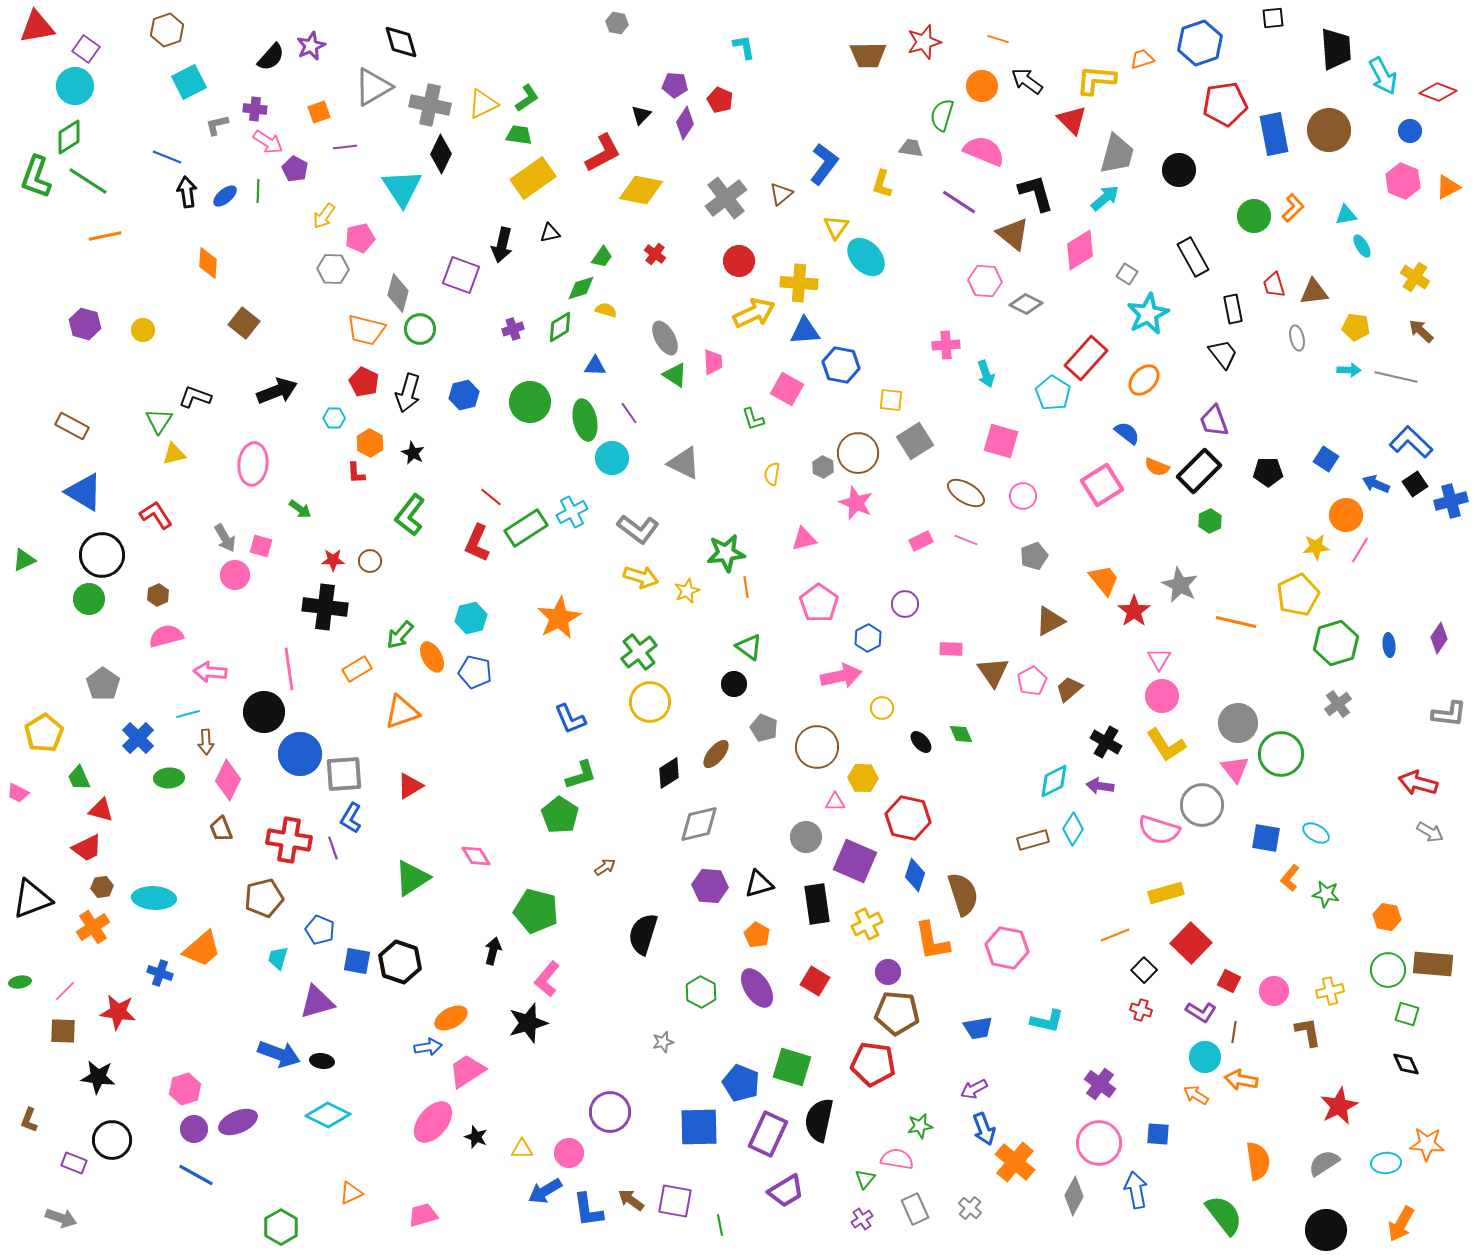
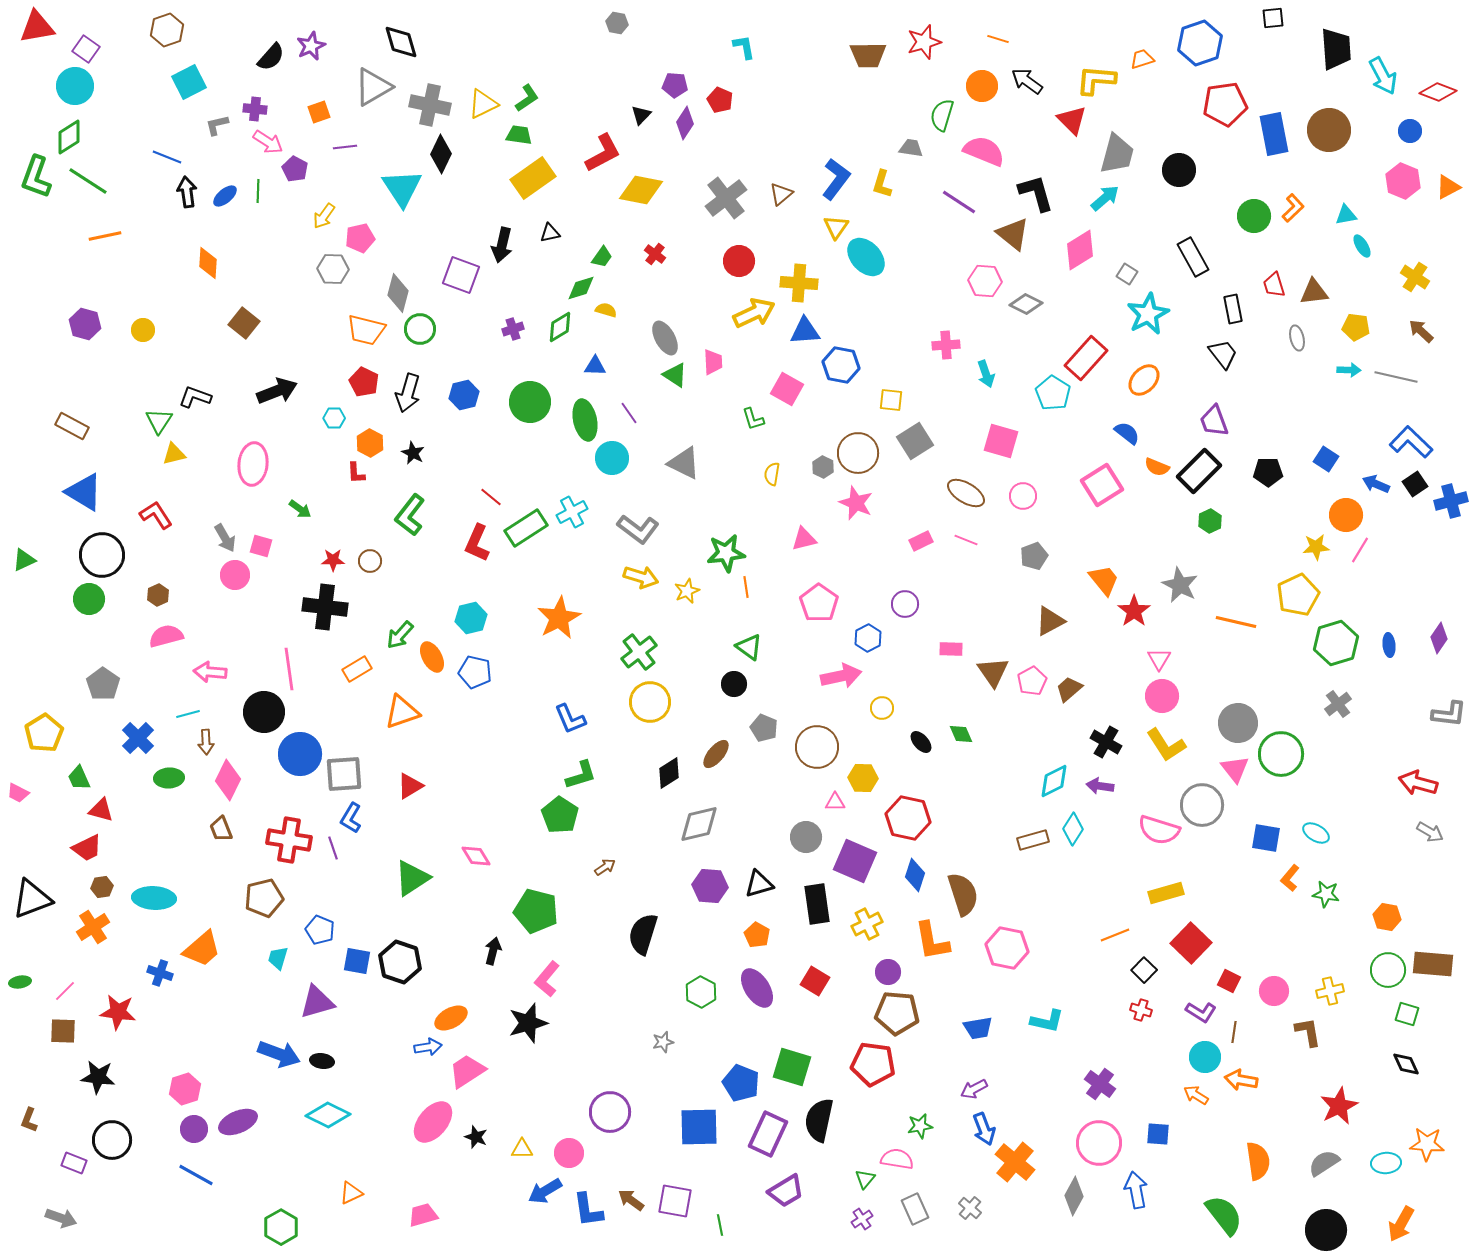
blue L-shape at (824, 164): moved 12 px right, 15 px down
